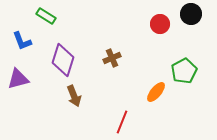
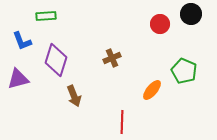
green rectangle: rotated 36 degrees counterclockwise
purple diamond: moved 7 px left
green pentagon: rotated 20 degrees counterclockwise
orange ellipse: moved 4 px left, 2 px up
red line: rotated 20 degrees counterclockwise
